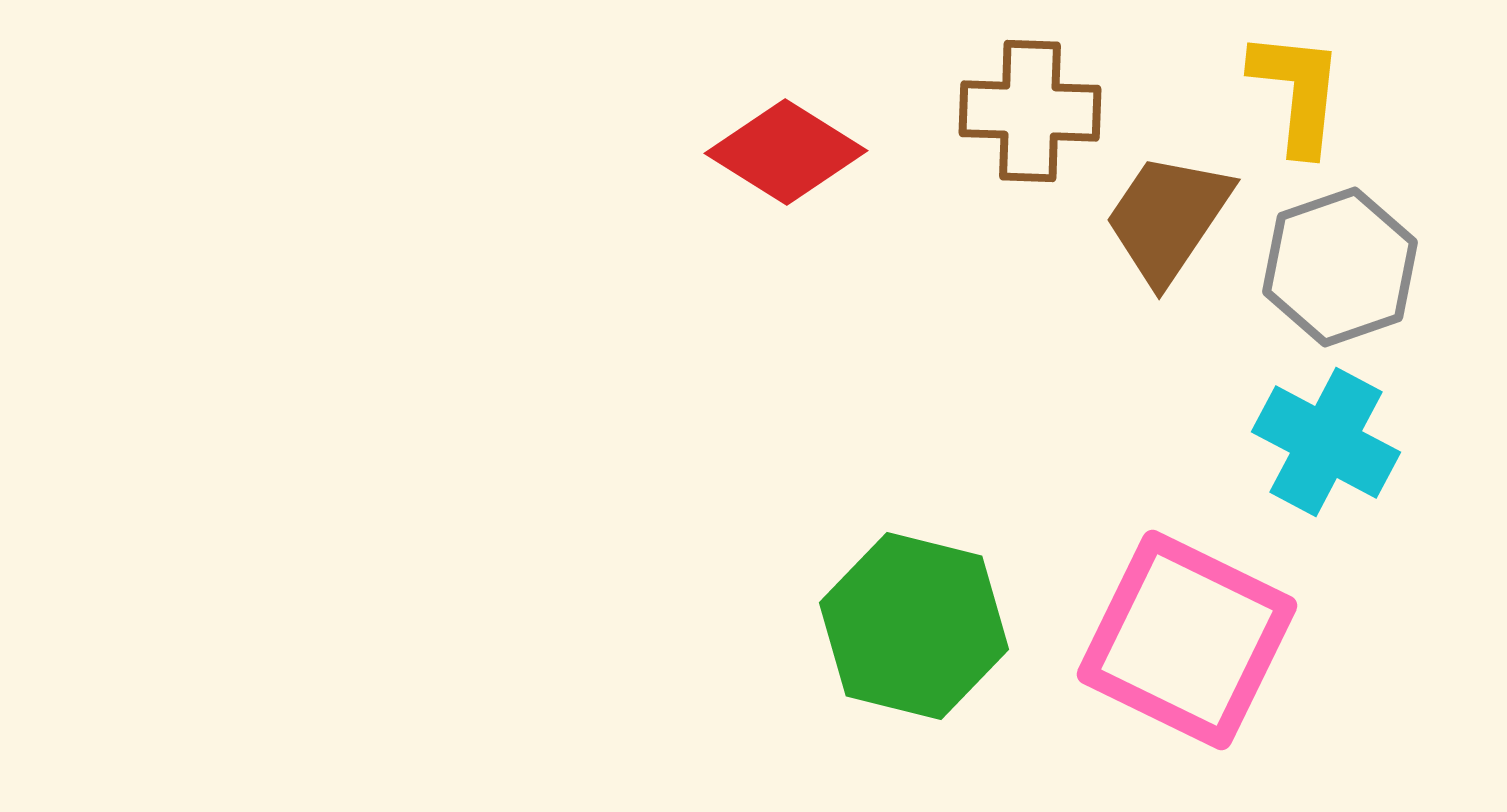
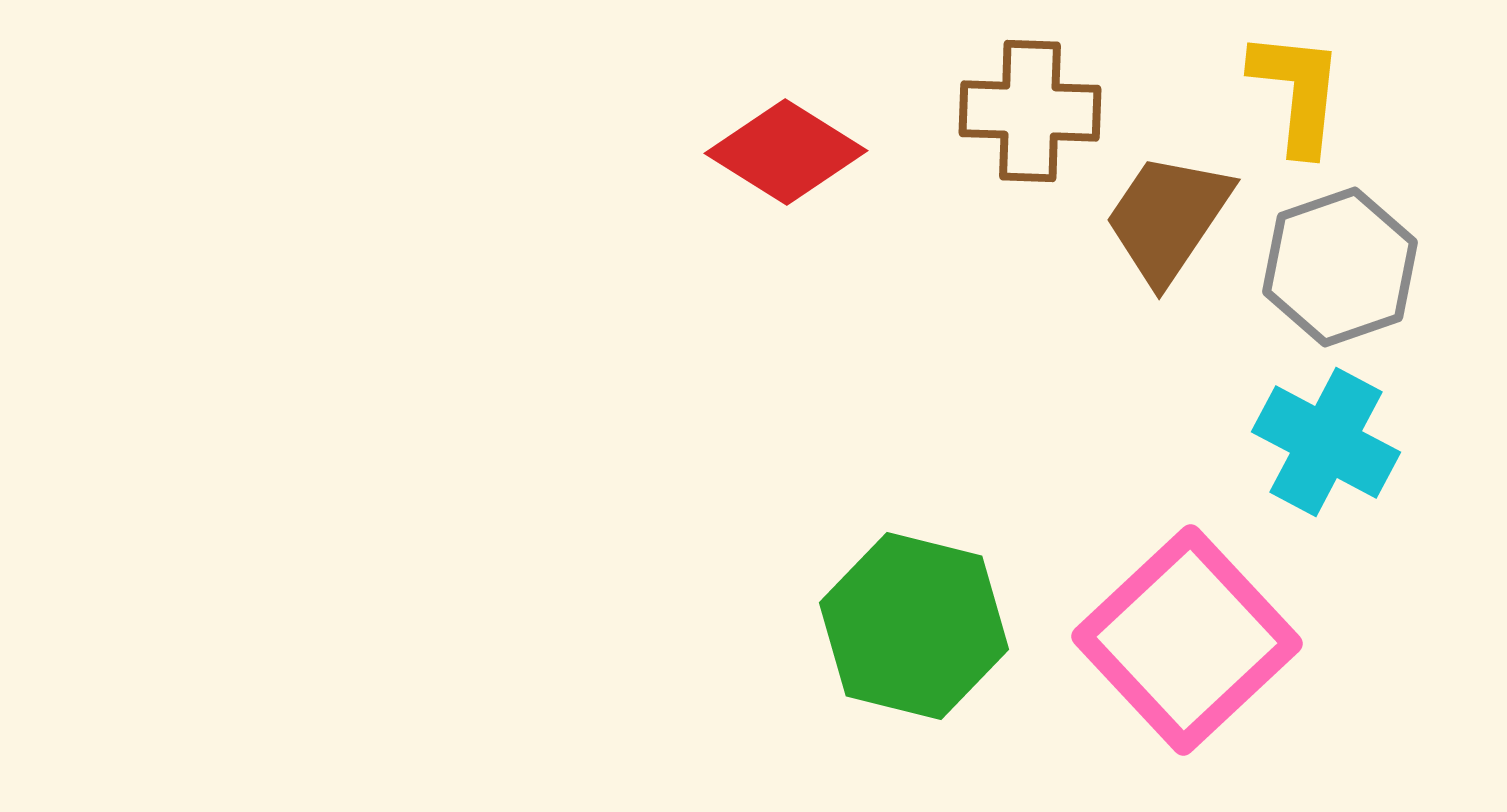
pink square: rotated 21 degrees clockwise
